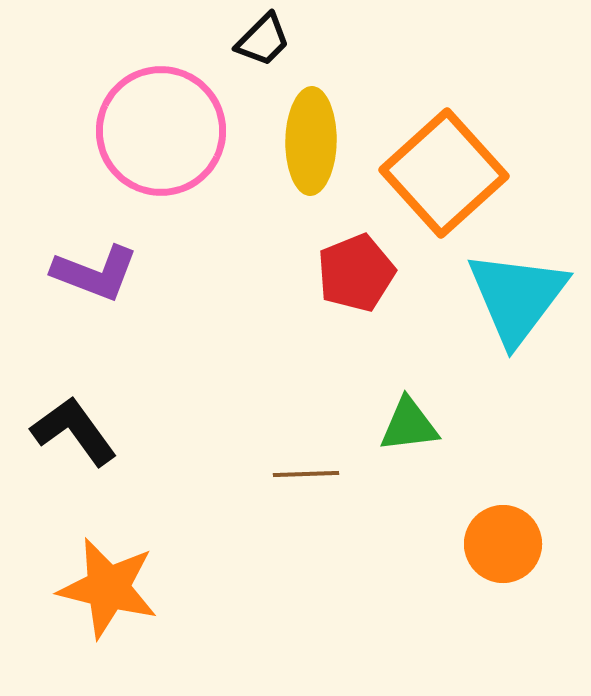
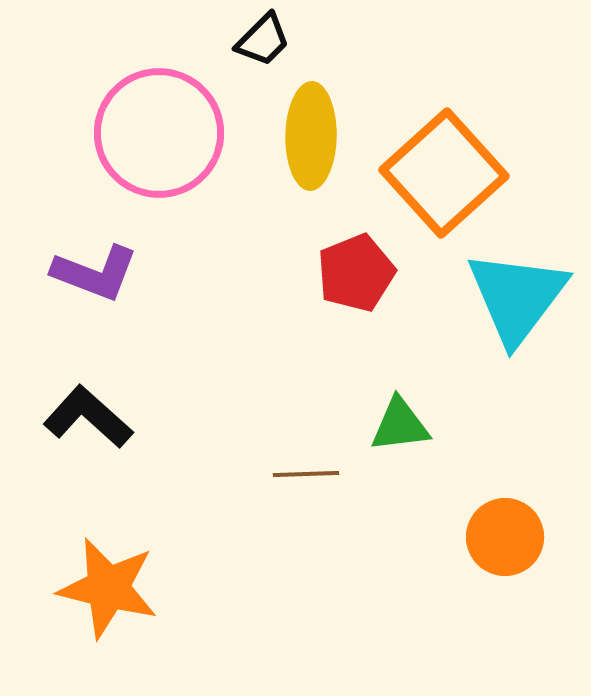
pink circle: moved 2 px left, 2 px down
yellow ellipse: moved 5 px up
green triangle: moved 9 px left
black L-shape: moved 14 px right, 14 px up; rotated 12 degrees counterclockwise
orange circle: moved 2 px right, 7 px up
